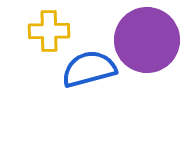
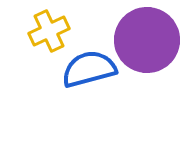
yellow cross: rotated 24 degrees counterclockwise
